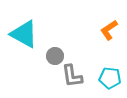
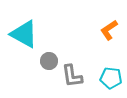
gray circle: moved 6 px left, 5 px down
cyan pentagon: moved 1 px right
